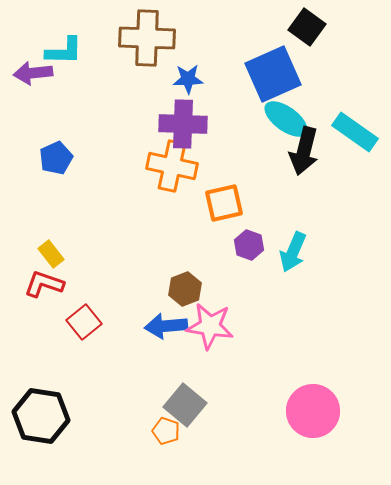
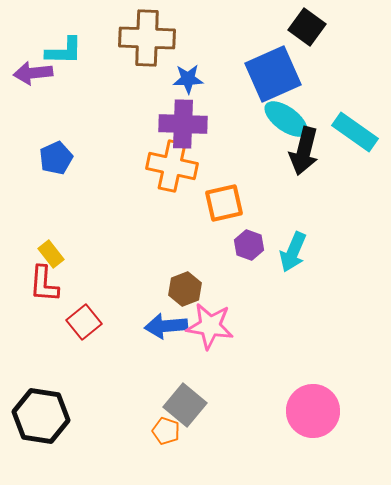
red L-shape: rotated 105 degrees counterclockwise
